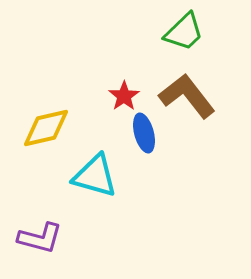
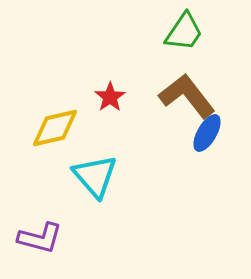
green trapezoid: rotated 12 degrees counterclockwise
red star: moved 14 px left, 1 px down
yellow diamond: moved 9 px right
blue ellipse: moved 63 px right; rotated 45 degrees clockwise
cyan triangle: rotated 33 degrees clockwise
